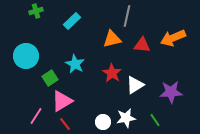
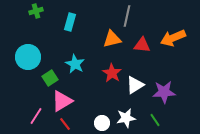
cyan rectangle: moved 2 px left, 1 px down; rotated 30 degrees counterclockwise
cyan circle: moved 2 px right, 1 px down
purple star: moved 7 px left
white circle: moved 1 px left, 1 px down
